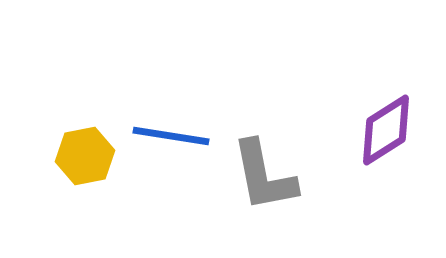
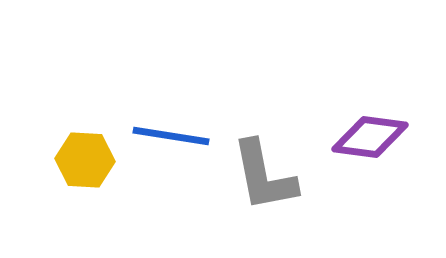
purple diamond: moved 16 px left, 7 px down; rotated 40 degrees clockwise
yellow hexagon: moved 4 px down; rotated 14 degrees clockwise
